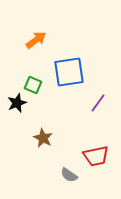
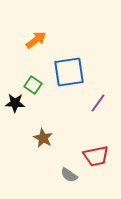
green square: rotated 12 degrees clockwise
black star: moved 2 px left; rotated 24 degrees clockwise
